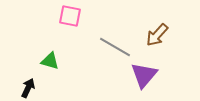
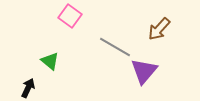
pink square: rotated 25 degrees clockwise
brown arrow: moved 2 px right, 6 px up
green triangle: rotated 24 degrees clockwise
purple triangle: moved 4 px up
